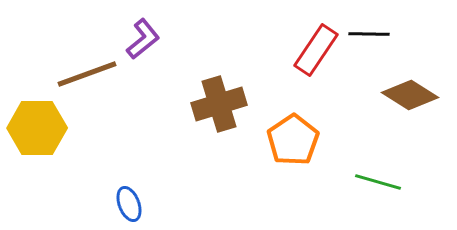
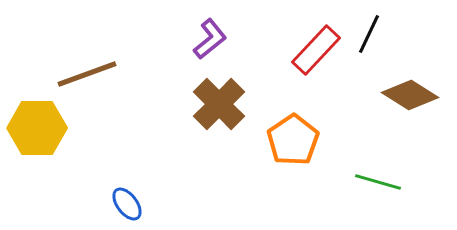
black line: rotated 66 degrees counterclockwise
purple L-shape: moved 67 px right
red rectangle: rotated 9 degrees clockwise
brown cross: rotated 28 degrees counterclockwise
blue ellipse: moved 2 px left; rotated 16 degrees counterclockwise
